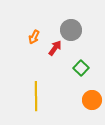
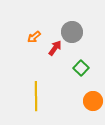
gray circle: moved 1 px right, 2 px down
orange arrow: rotated 24 degrees clockwise
orange circle: moved 1 px right, 1 px down
